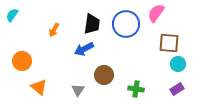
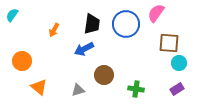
cyan circle: moved 1 px right, 1 px up
gray triangle: rotated 40 degrees clockwise
